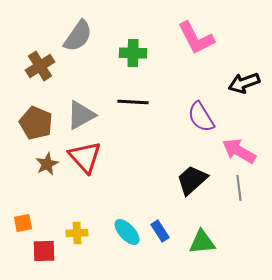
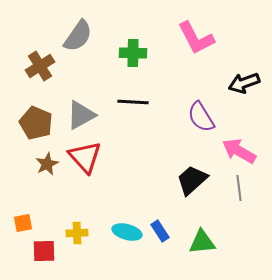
cyan ellipse: rotated 32 degrees counterclockwise
